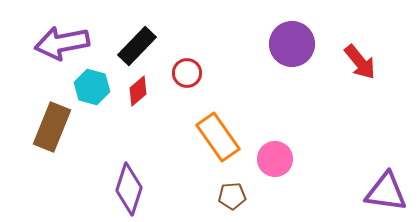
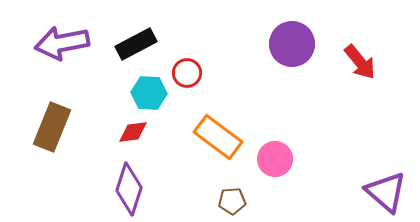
black rectangle: moved 1 px left, 2 px up; rotated 18 degrees clockwise
cyan hexagon: moved 57 px right, 6 px down; rotated 12 degrees counterclockwise
red diamond: moved 5 px left, 41 px down; rotated 32 degrees clockwise
orange rectangle: rotated 18 degrees counterclockwise
purple triangle: rotated 33 degrees clockwise
brown pentagon: moved 5 px down
